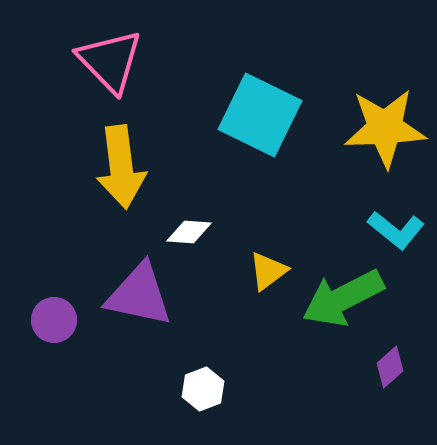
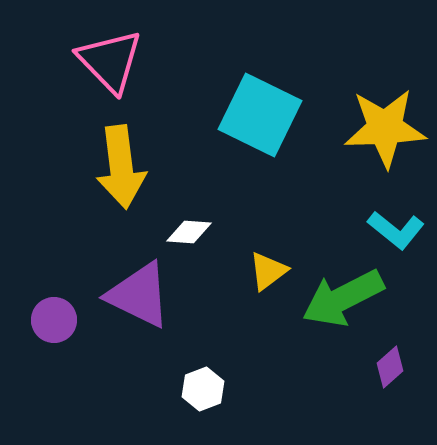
purple triangle: rotated 14 degrees clockwise
